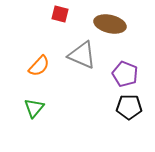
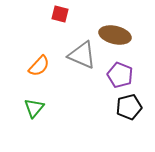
brown ellipse: moved 5 px right, 11 px down
purple pentagon: moved 5 px left, 1 px down
black pentagon: rotated 15 degrees counterclockwise
